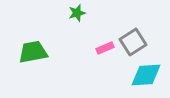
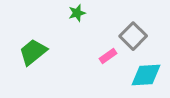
gray square: moved 6 px up; rotated 12 degrees counterclockwise
pink rectangle: moved 3 px right, 8 px down; rotated 12 degrees counterclockwise
green trapezoid: rotated 28 degrees counterclockwise
